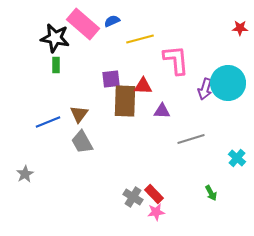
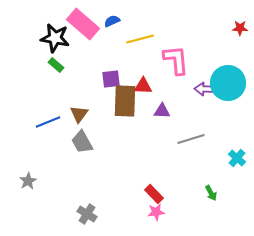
green rectangle: rotated 49 degrees counterclockwise
purple arrow: rotated 75 degrees clockwise
gray star: moved 3 px right, 7 px down
gray cross: moved 46 px left, 17 px down
